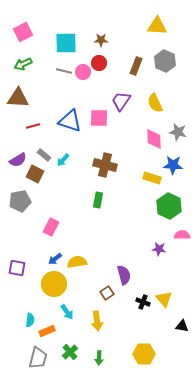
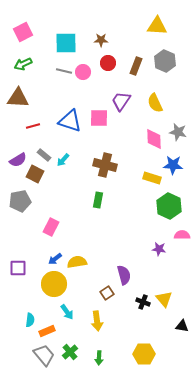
red circle at (99, 63): moved 9 px right
purple square at (17, 268): moved 1 px right; rotated 12 degrees counterclockwise
gray trapezoid at (38, 358): moved 6 px right, 3 px up; rotated 55 degrees counterclockwise
